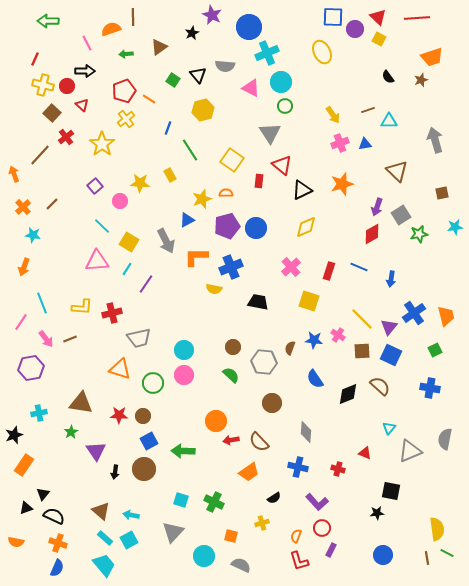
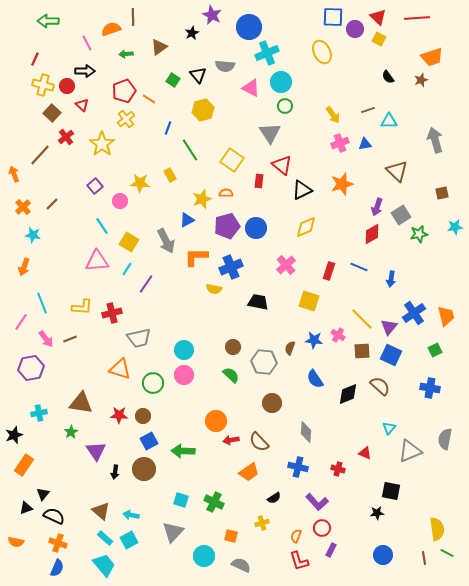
cyan line at (102, 226): rotated 12 degrees clockwise
pink cross at (291, 267): moved 5 px left, 2 px up
brown line at (427, 558): moved 3 px left
